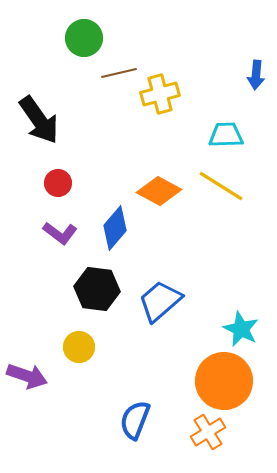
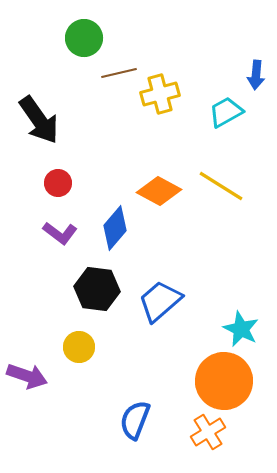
cyan trapezoid: moved 23 px up; rotated 27 degrees counterclockwise
